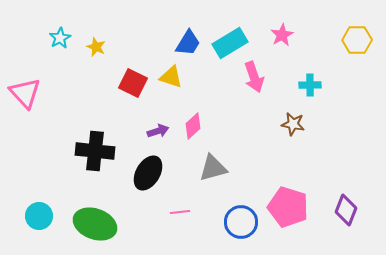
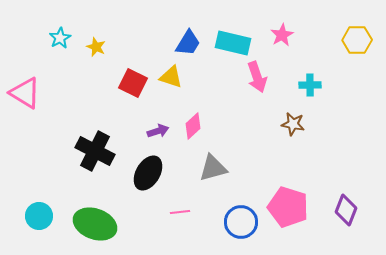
cyan rectangle: moved 3 px right; rotated 44 degrees clockwise
pink arrow: moved 3 px right
pink triangle: rotated 16 degrees counterclockwise
black cross: rotated 21 degrees clockwise
